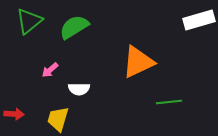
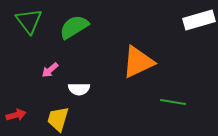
green triangle: rotated 28 degrees counterclockwise
green line: moved 4 px right; rotated 15 degrees clockwise
red arrow: moved 2 px right, 1 px down; rotated 18 degrees counterclockwise
